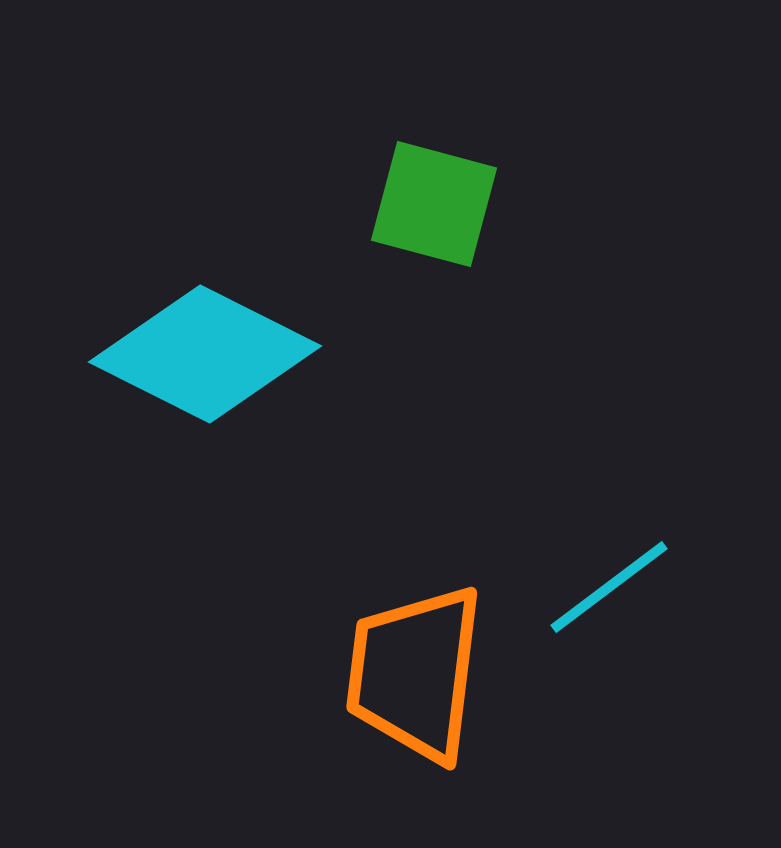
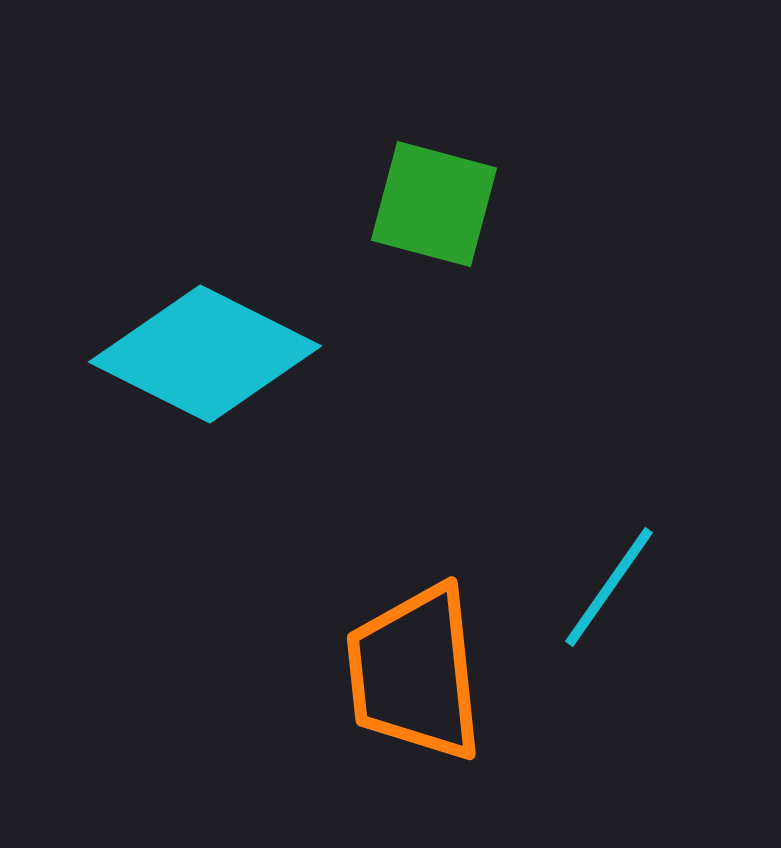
cyan line: rotated 18 degrees counterclockwise
orange trapezoid: rotated 13 degrees counterclockwise
